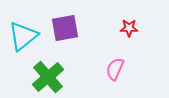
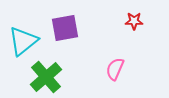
red star: moved 5 px right, 7 px up
cyan triangle: moved 5 px down
green cross: moved 2 px left
